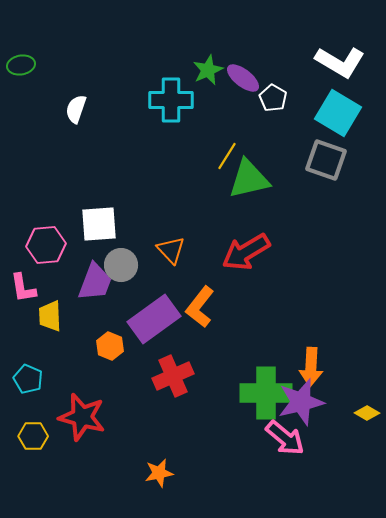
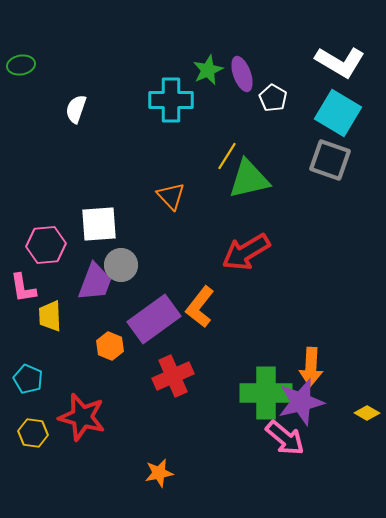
purple ellipse: moved 1 px left, 4 px up; rotated 32 degrees clockwise
gray square: moved 4 px right
orange triangle: moved 54 px up
yellow hexagon: moved 3 px up; rotated 8 degrees clockwise
